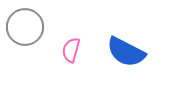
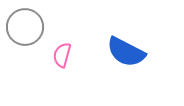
pink semicircle: moved 9 px left, 5 px down
